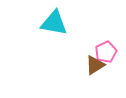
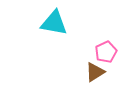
brown triangle: moved 7 px down
